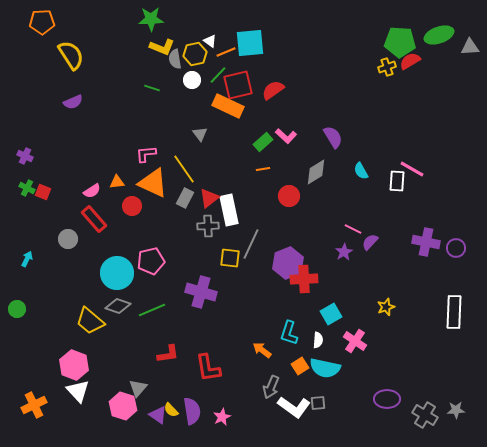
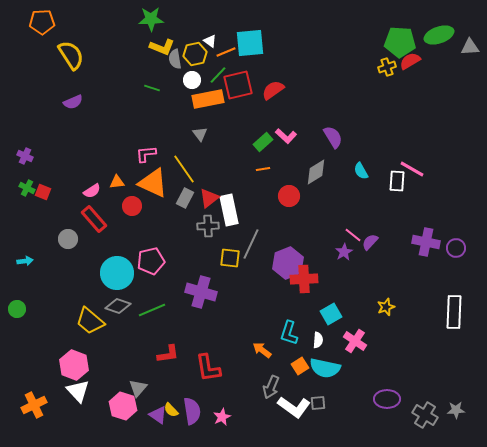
orange rectangle at (228, 106): moved 20 px left, 7 px up; rotated 36 degrees counterclockwise
pink line at (353, 229): moved 6 px down; rotated 12 degrees clockwise
cyan arrow at (27, 259): moved 2 px left, 2 px down; rotated 56 degrees clockwise
